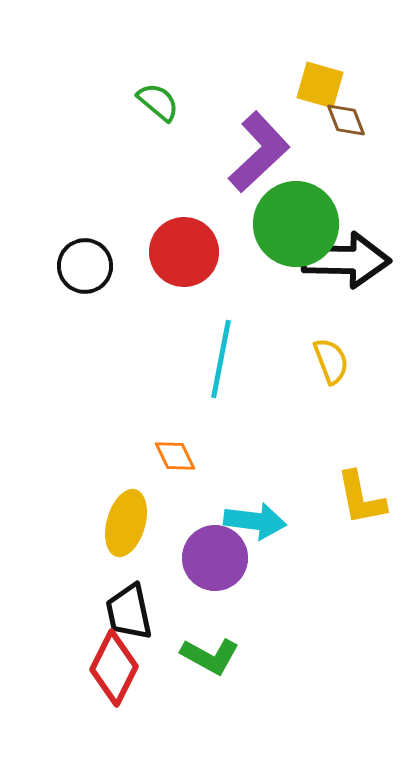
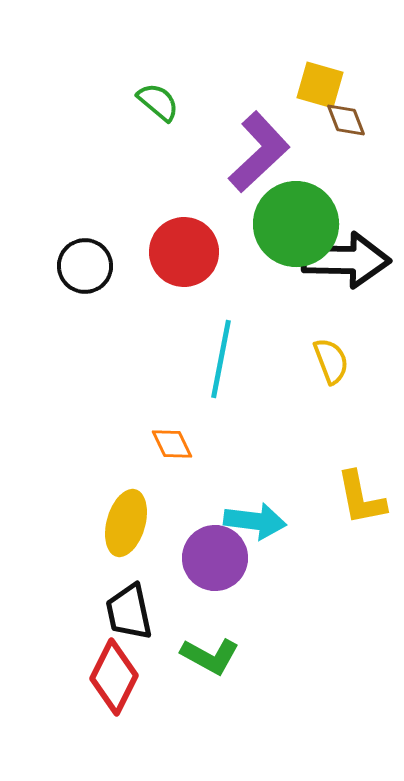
orange diamond: moved 3 px left, 12 px up
red diamond: moved 9 px down
